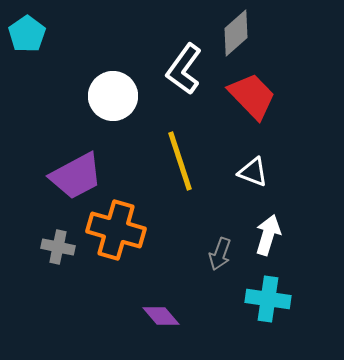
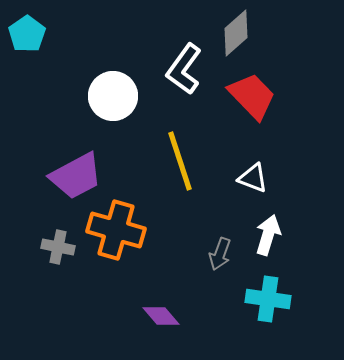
white triangle: moved 6 px down
